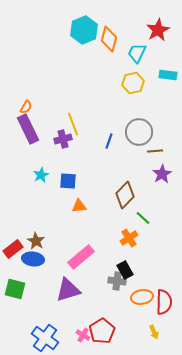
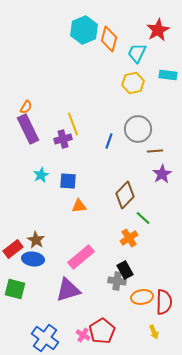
gray circle: moved 1 px left, 3 px up
brown star: moved 1 px up
